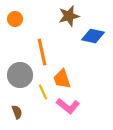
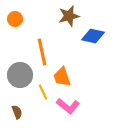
orange trapezoid: moved 2 px up
